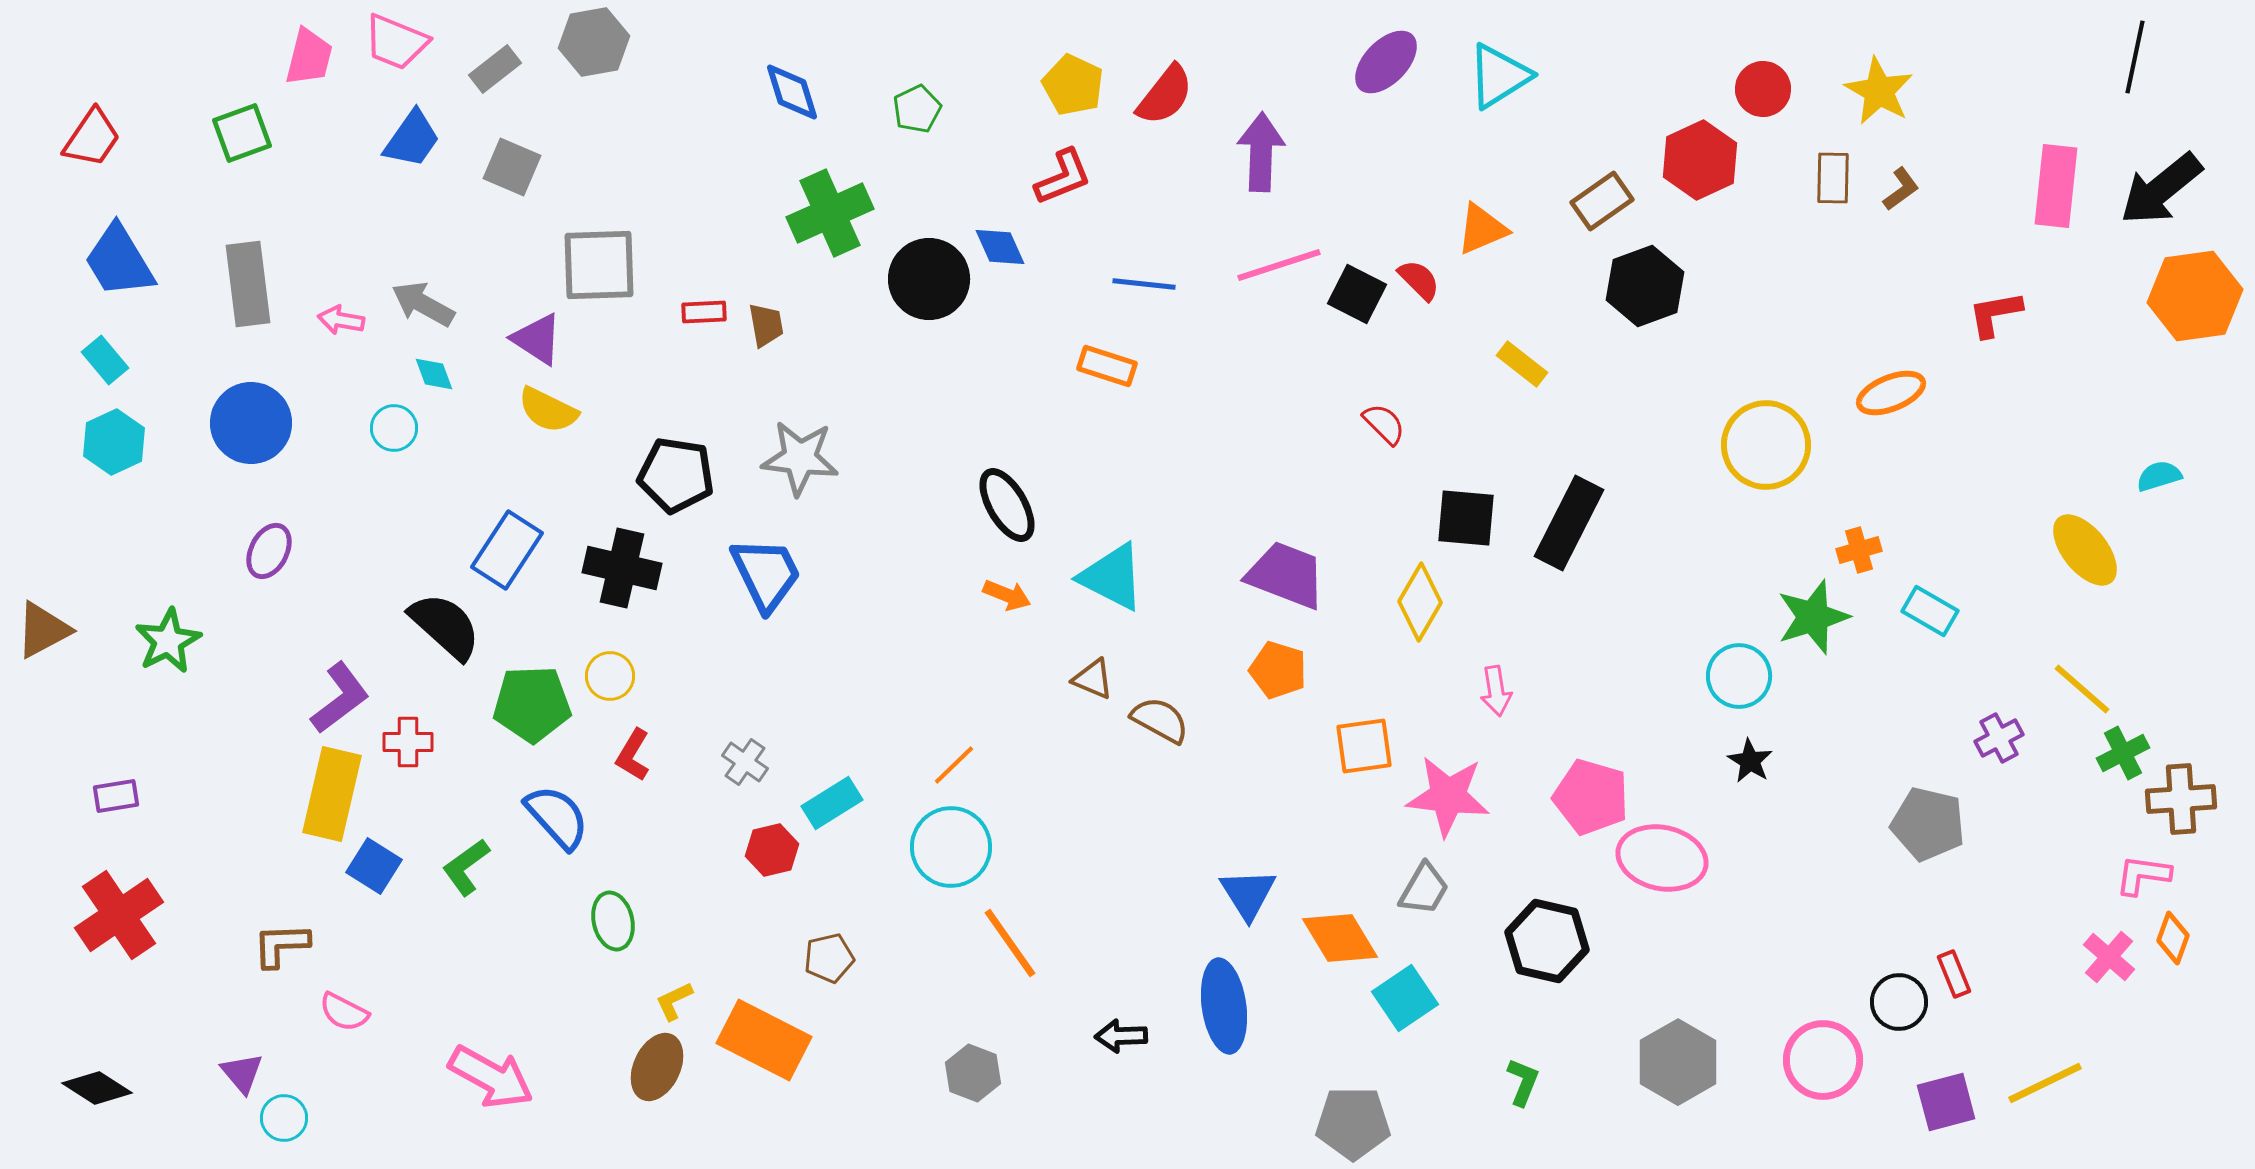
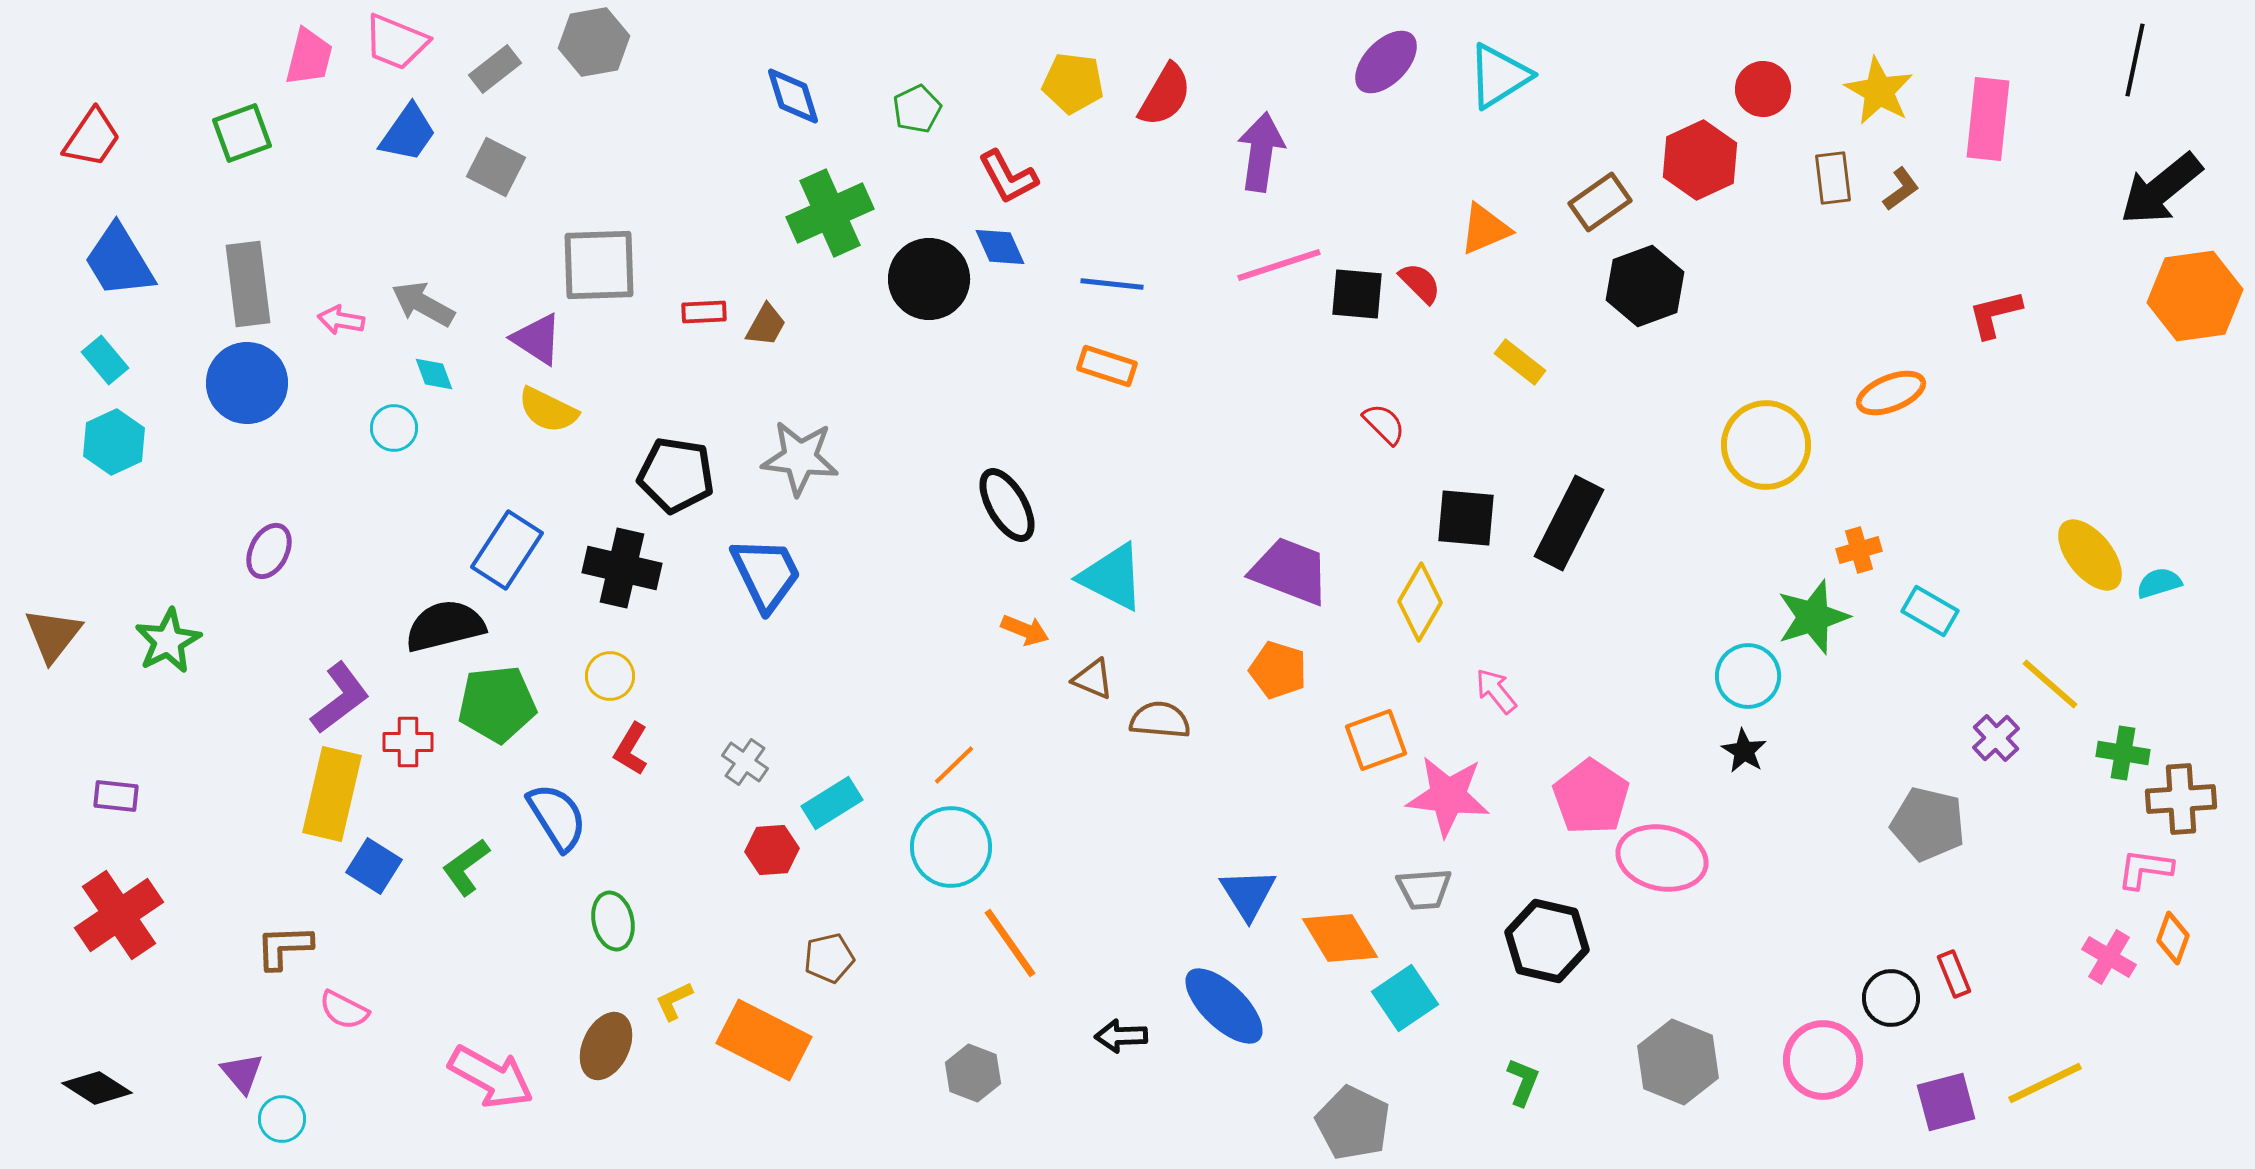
black line at (2135, 57): moved 3 px down
yellow pentagon at (1073, 85): moved 2 px up; rotated 18 degrees counterclockwise
blue diamond at (792, 92): moved 1 px right, 4 px down
red semicircle at (1165, 95): rotated 8 degrees counterclockwise
blue trapezoid at (412, 139): moved 4 px left, 6 px up
purple arrow at (1261, 152): rotated 6 degrees clockwise
gray square at (512, 167): moved 16 px left; rotated 4 degrees clockwise
red L-shape at (1063, 177): moved 55 px left; rotated 84 degrees clockwise
brown rectangle at (1833, 178): rotated 8 degrees counterclockwise
pink rectangle at (2056, 186): moved 68 px left, 67 px up
brown rectangle at (1602, 201): moved 2 px left, 1 px down
orange triangle at (1482, 229): moved 3 px right
red semicircle at (1419, 280): moved 1 px right, 3 px down
blue line at (1144, 284): moved 32 px left
black square at (1357, 294): rotated 22 degrees counterclockwise
red L-shape at (1995, 314): rotated 4 degrees counterclockwise
brown trapezoid at (766, 325): rotated 39 degrees clockwise
yellow rectangle at (1522, 364): moved 2 px left, 2 px up
blue circle at (251, 423): moved 4 px left, 40 px up
cyan semicircle at (2159, 476): moved 107 px down
yellow ellipse at (2085, 550): moved 5 px right, 5 px down
purple trapezoid at (1286, 575): moved 4 px right, 4 px up
orange arrow at (1007, 595): moved 18 px right, 35 px down
black semicircle at (445, 626): rotated 56 degrees counterclockwise
brown triangle at (43, 630): moved 10 px right, 5 px down; rotated 24 degrees counterclockwise
cyan circle at (1739, 676): moved 9 px right
yellow line at (2082, 689): moved 32 px left, 5 px up
pink arrow at (1496, 691): rotated 150 degrees clockwise
green pentagon at (532, 704): moved 35 px left; rotated 4 degrees counterclockwise
brown semicircle at (1160, 720): rotated 24 degrees counterclockwise
purple cross at (1999, 738): moved 3 px left; rotated 15 degrees counterclockwise
orange square at (1364, 746): moved 12 px right, 6 px up; rotated 12 degrees counterclockwise
green cross at (2123, 753): rotated 36 degrees clockwise
red L-shape at (633, 755): moved 2 px left, 6 px up
black star at (1750, 761): moved 6 px left, 10 px up
purple rectangle at (116, 796): rotated 15 degrees clockwise
pink pentagon at (1591, 797): rotated 18 degrees clockwise
blue semicircle at (557, 817): rotated 10 degrees clockwise
red hexagon at (772, 850): rotated 9 degrees clockwise
pink L-shape at (2143, 875): moved 2 px right, 6 px up
gray trapezoid at (1424, 889): rotated 56 degrees clockwise
brown L-shape at (281, 945): moved 3 px right, 2 px down
pink cross at (2109, 957): rotated 10 degrees counterclockwise
black circle at (1899, 1002): moved 8 px left, 4 px up
blue ellipse at (1224, 1006): rotated 38 degrees counterclockwise
pink semicircle at (344, 1012): moved 2 px up
gray hexagon at (1678, 1062): rotated 8 degrees counterclockwise
brown ellipse at (657, 1067): moved 51 px left, 21 px up
cyan circle at (284, 1118): moved 2 px left, 1 px down
gray pentagon at (1353, 1123): rotated 26 degrees clockwise
